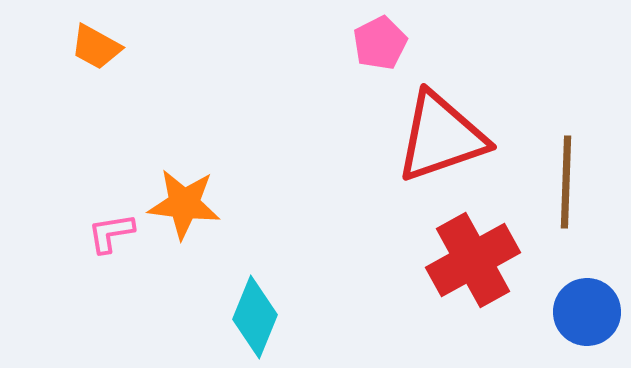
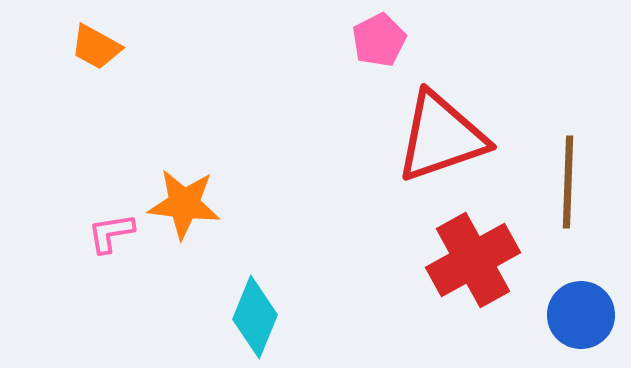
pink pentagon: moved 1 px left, 3 px up
brown line: moved 2 px right
blue circle: moved 6 px left, 3 px down
